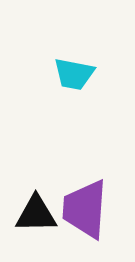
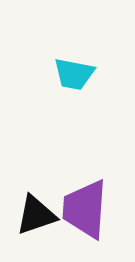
black triangle: moved 1 px down; rotated 18 degrees counterclockwise
